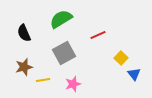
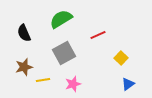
blue triangle: moved 6 px left, 10 px down; rotated 32 degrees clockwise
